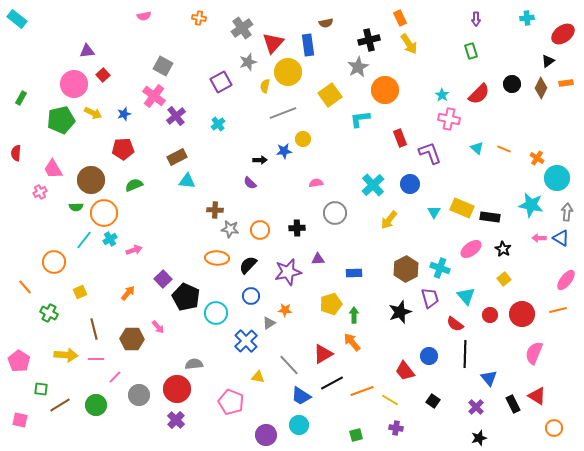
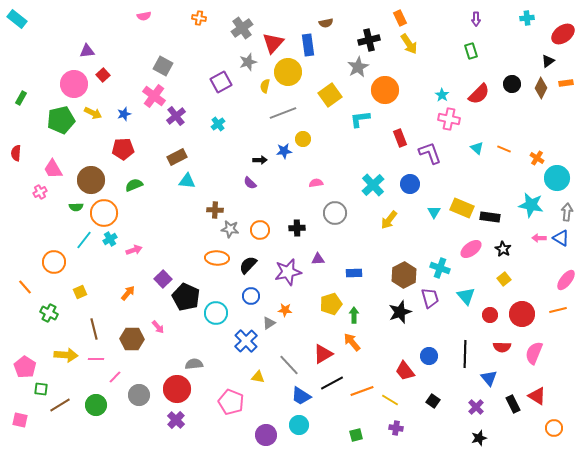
brown hexagon at (406, 269): moved 2 px left, 6 px down
red semicircle at (455, 324): moved 47 px right, 23 px down; rotated 36 degrees counterclockwise
pink pentagon at (19, 361): moved 6 px right, 6 px down
